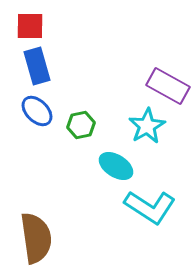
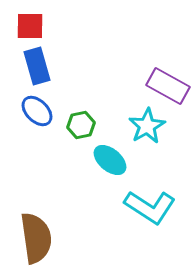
cyan ellipse: moved 6 px left, 6 px up; rotated 8 degrees clockwise
